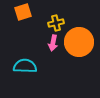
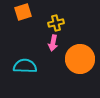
orange circle: moved 1 px right, 17 px down
